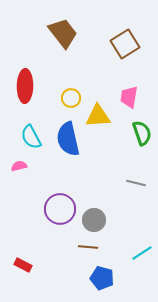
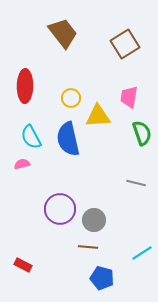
pink semicircle: moved 3 px right, 2 px up
